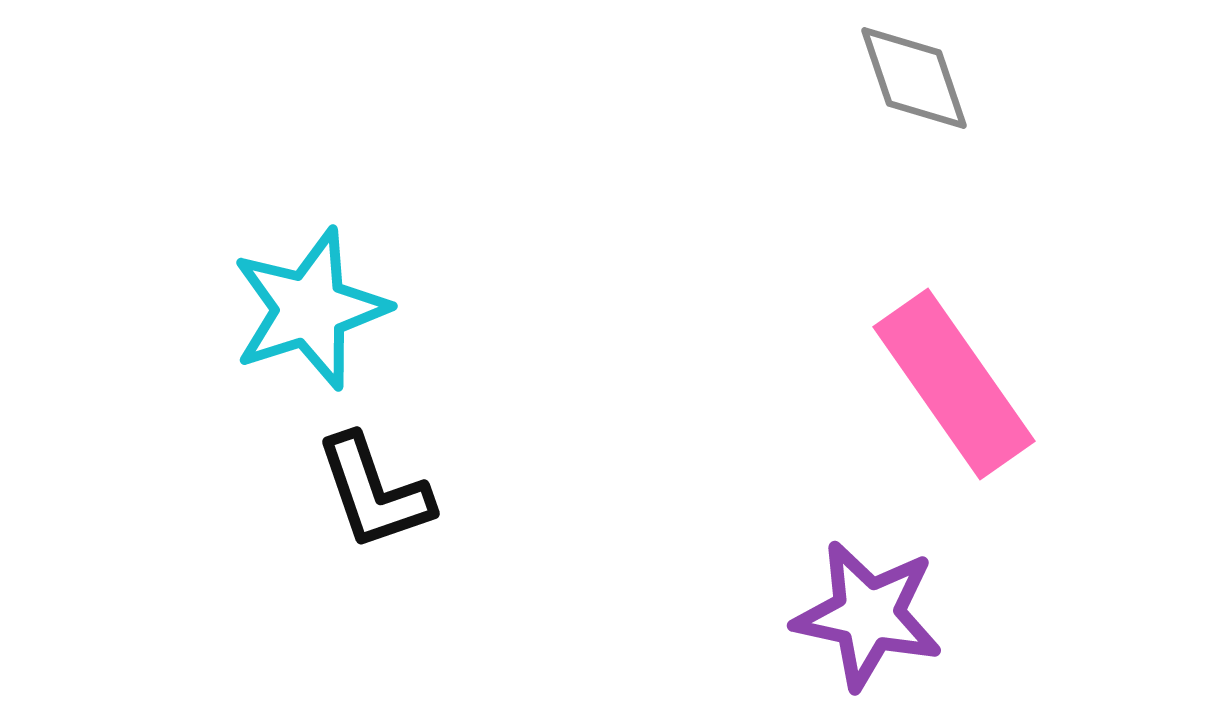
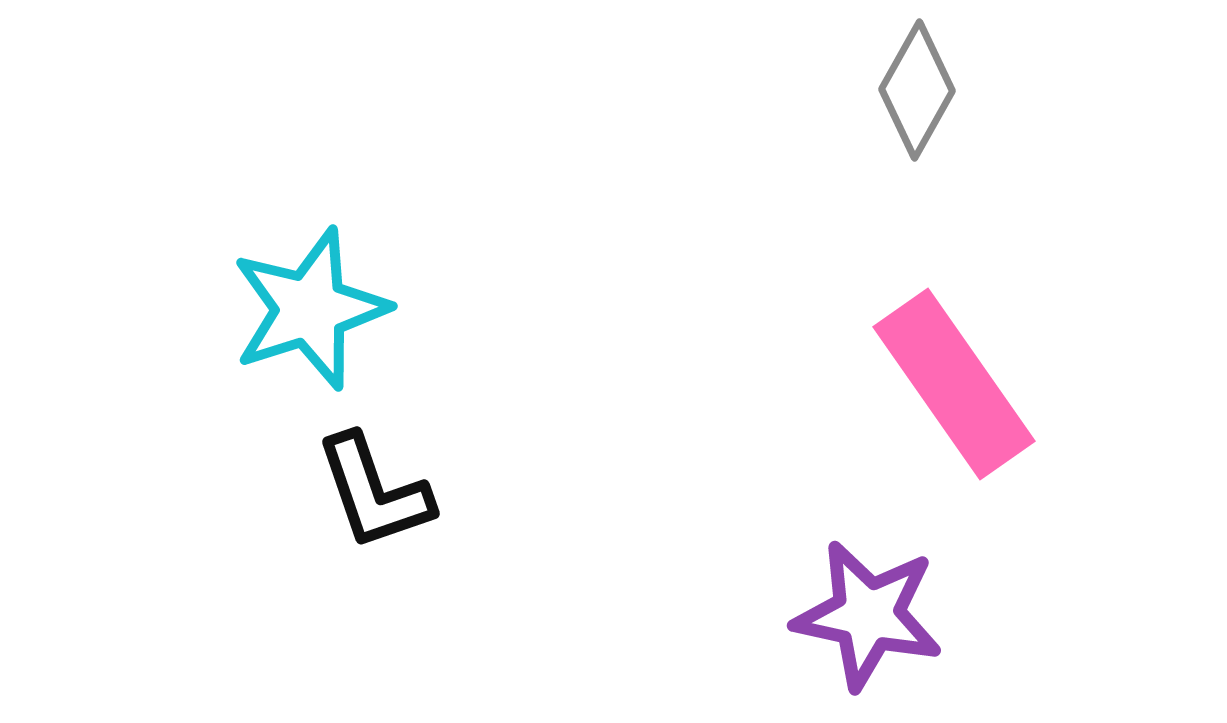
gray diamond: moved 3 px right, 12 px down; rotated 48 degrees clockwise
